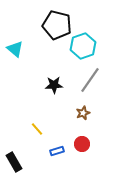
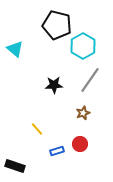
cyan hexagon: rotated 10 degrees counterclockwise
red circle: moved 2 px left
black rectangle: moved 1 px right, 4 px down; rotated 42 degrees counterclockwise
